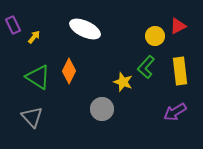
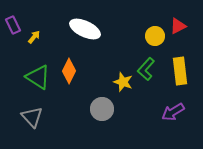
green L-shape: moved 2 px down
purple arrow: moved 2 px left
